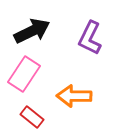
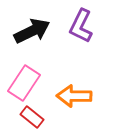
purple L-shape: moved 9 px left, 12 px up
pink rectangle: moved 9 px down
